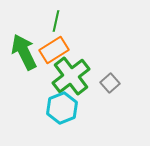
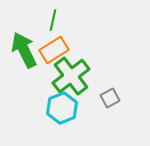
green line: moved 3 px left, 1 px up
green arrow: moved 2 px up
gray square: moved 15 px down; rotated 12 degrees clockwise
